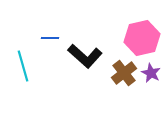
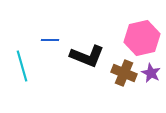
blue line: moved 2 px down
black L-shape: moved 2 px right; rotated 20 degrees counterclockwise
cyan line: moved 1 px left
brown cross: rotated 30 degrees counterclockwise
